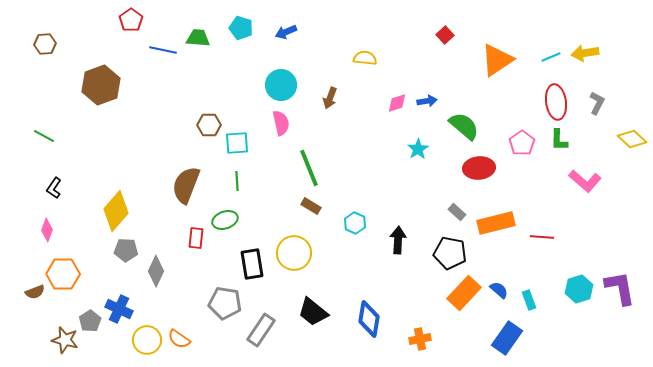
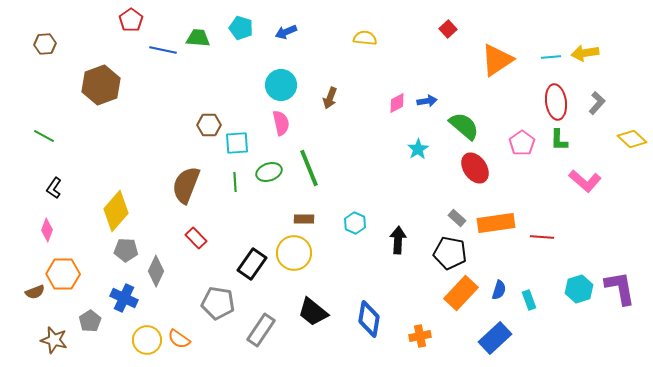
red square at (445, 35): moved 3 px right, 6 px up
cyan line at (551, 57): rotated 18 degrees clockwise
yellow semicircle at (365, 58): moved 20 px up
pink diamond at (397, 103): rotated 10 degrees counterclockwise
gray L-shape at (597, 103): rotated 15 degrees clockwise
red ellipse at (479, 168): moved 4 px left; rotated 60 degrees clockwise
green line at (237, 181): moved 2 px left, 1 px down
brown rectangle at (311, 206): moved 7 px left, 13 px down; rotated 30 degrees counterclockwise
gray rectangle at (457, 212): moved 6 px down
green ellipse at (225, 220): moved 44 px right, 48 px up
orange rectangle at (496, 223): rotated 6 degrees clockwise
red rectangle at (196, 238): rotated 50 degrees counterclockwise
black rectangle at (252, 264): rotated 44 degrees clockwise
blue semicircle at (499, 290): rotated 66 degrees clockwise
orange rectangle at (464, 293): moved 3 px left
gray pentagon at (225, 303): moved 7 px left
blue cross at (119, 309): moved 5 px right, 11 px up
blue rectangle at (507, 338): moved 12 px left; rotated 12 degrees clockwise
orange cross at (420, 339): moved 3 px up
brown star at (65, 340): moved 11 px left
